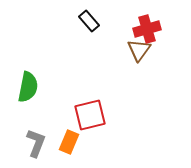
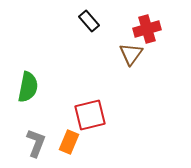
brown triangle: moved 8 px left, 4 px down
